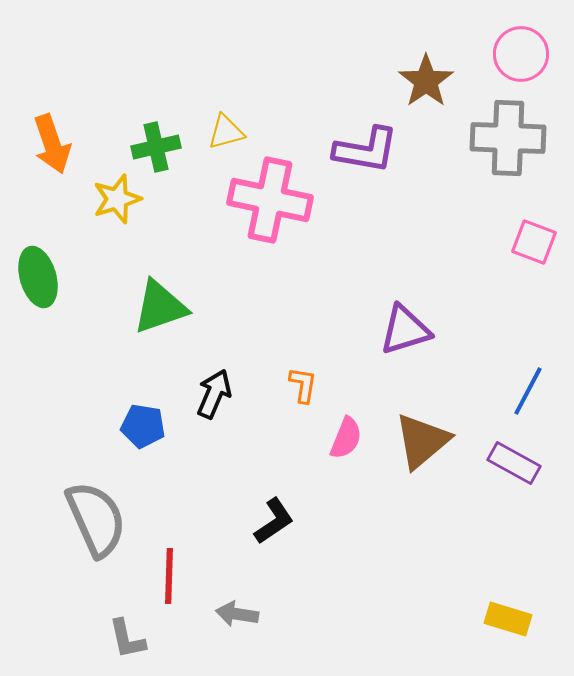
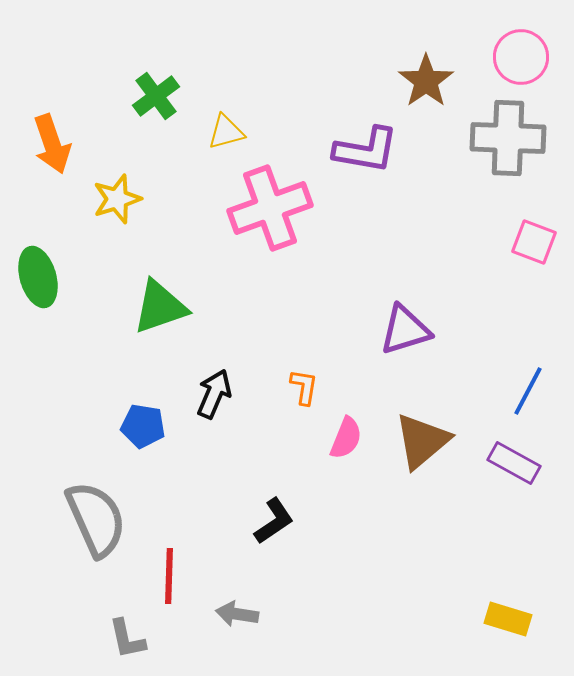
pink circle: moved 3 px down
green cross: moved 51 px up; rotated 24 degrees counterclockwise
pink cross: moved 8 px down; rotated 32 degrees counterclockwise
orange L-shape: moved 1 px right, 2 px down
